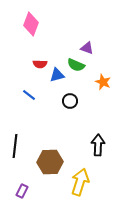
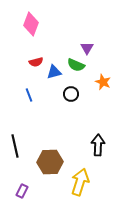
purple triangle: rotated 40 degrees clockwise
red semicircle: moved 4 px left, 2 px up; rotated 16 degrees counterclockwise
blue triangle: moved 3 px left, 3 px up
blue line: rotated 32 degrees clockwise
black circle: moved 1 px right, 7 px up
black line: rotated 20 degrees counterclockwise
